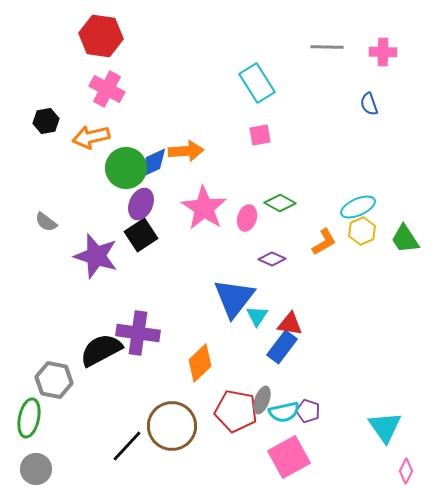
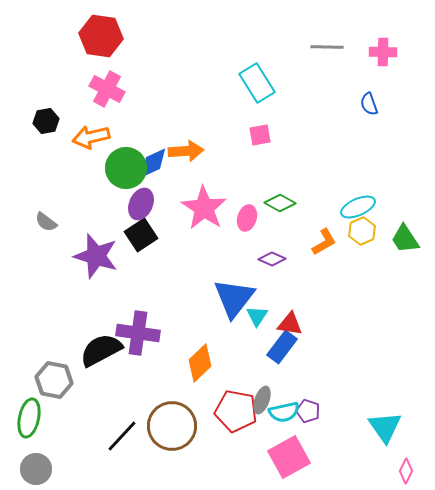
black line at (127, 446): moved 5 px left, 10 px up
